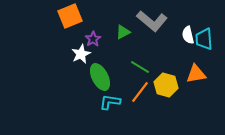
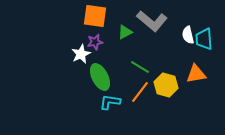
orange square: moved 25 px right; rotated 30 degrees clockwise
green triangle: moved 2 px right
purple star: moved 2 px right, 3 px down; rotated 21 degrees clockwise
